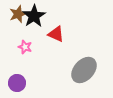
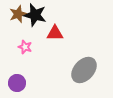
black star: moved 1 px right, 1 px up; rotated 25 degrees counterclockwise
red triangle: moved 1 px left, 1 px up; rotated 24 degrees counterclockwise
